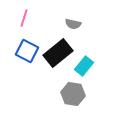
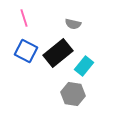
pink line: rotated 36 degrees counterclockwise
blue square: moved 1 px left
